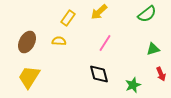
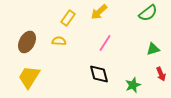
green semicircle: moved 1 px right, 1 px up
